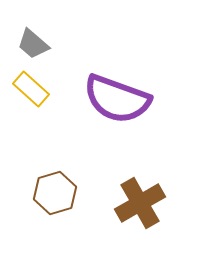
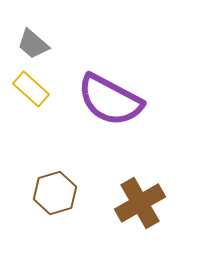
purple semicircle: moved 7 px left, 1 px down; rotated 8 degrees clockwise
